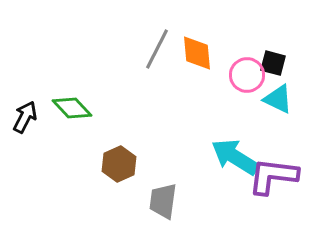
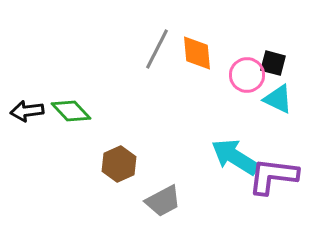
green diamond: moved 1 px left, 3 px down
black arrow: moved 2 px right, 6 px up; rotated 124 degrees counterclockwise
gray trapezoid: rotated 126 degrees counterclockwise
